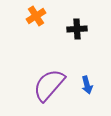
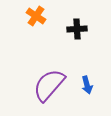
orange cross: rotated 24 degrees counterclockwise
